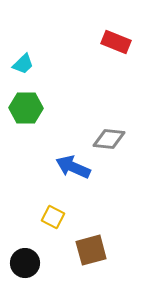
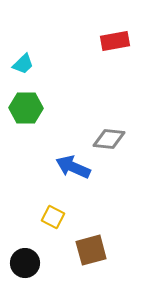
red rectangle: moved 1 px left, 1 px up; rotated 32 degrees counterclockwise
